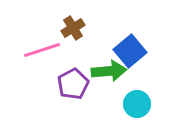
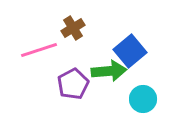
pink line: moved 3 px left
cyan circle: moved 6 px right, 5 px up
